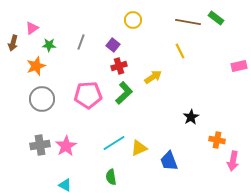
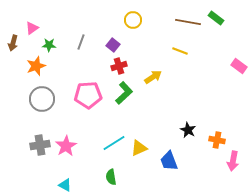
yellow line: rotated 42 degrees counterclockwise
pink rectangle: rotated 49 degrees clockwise
black star: moved 3 px left, 13 px down; rotated 14 degrees counterclockwise
